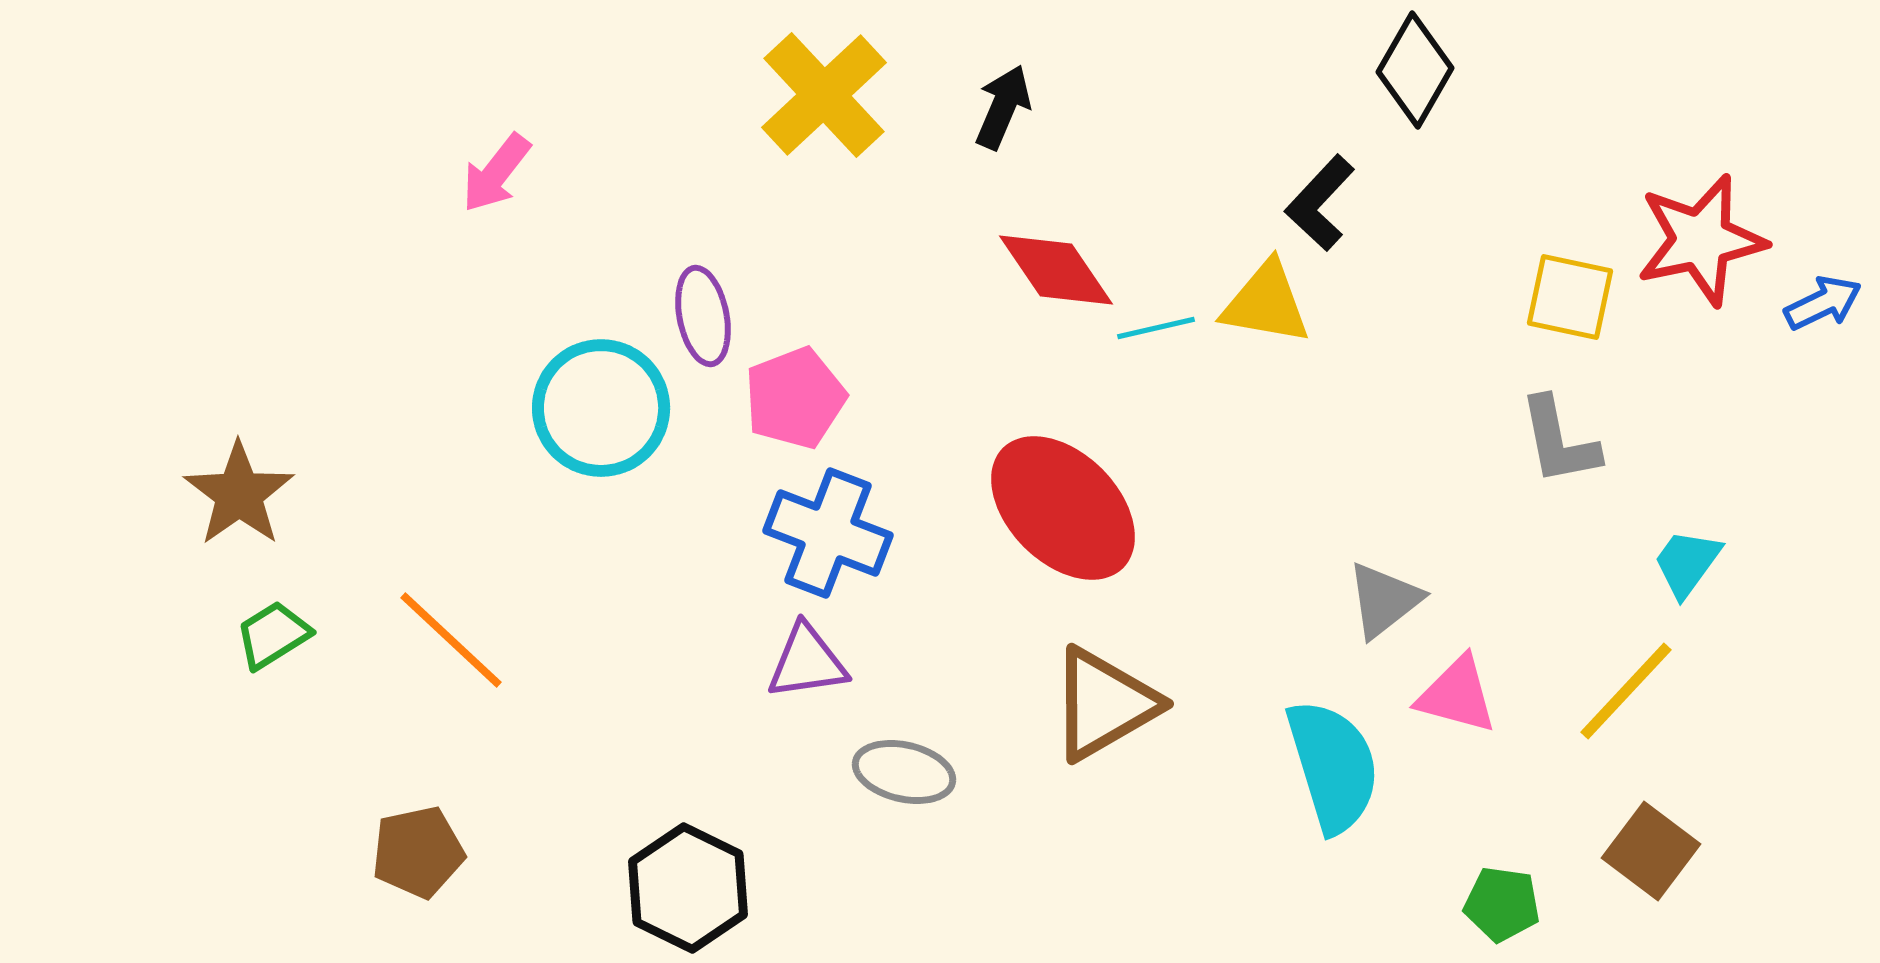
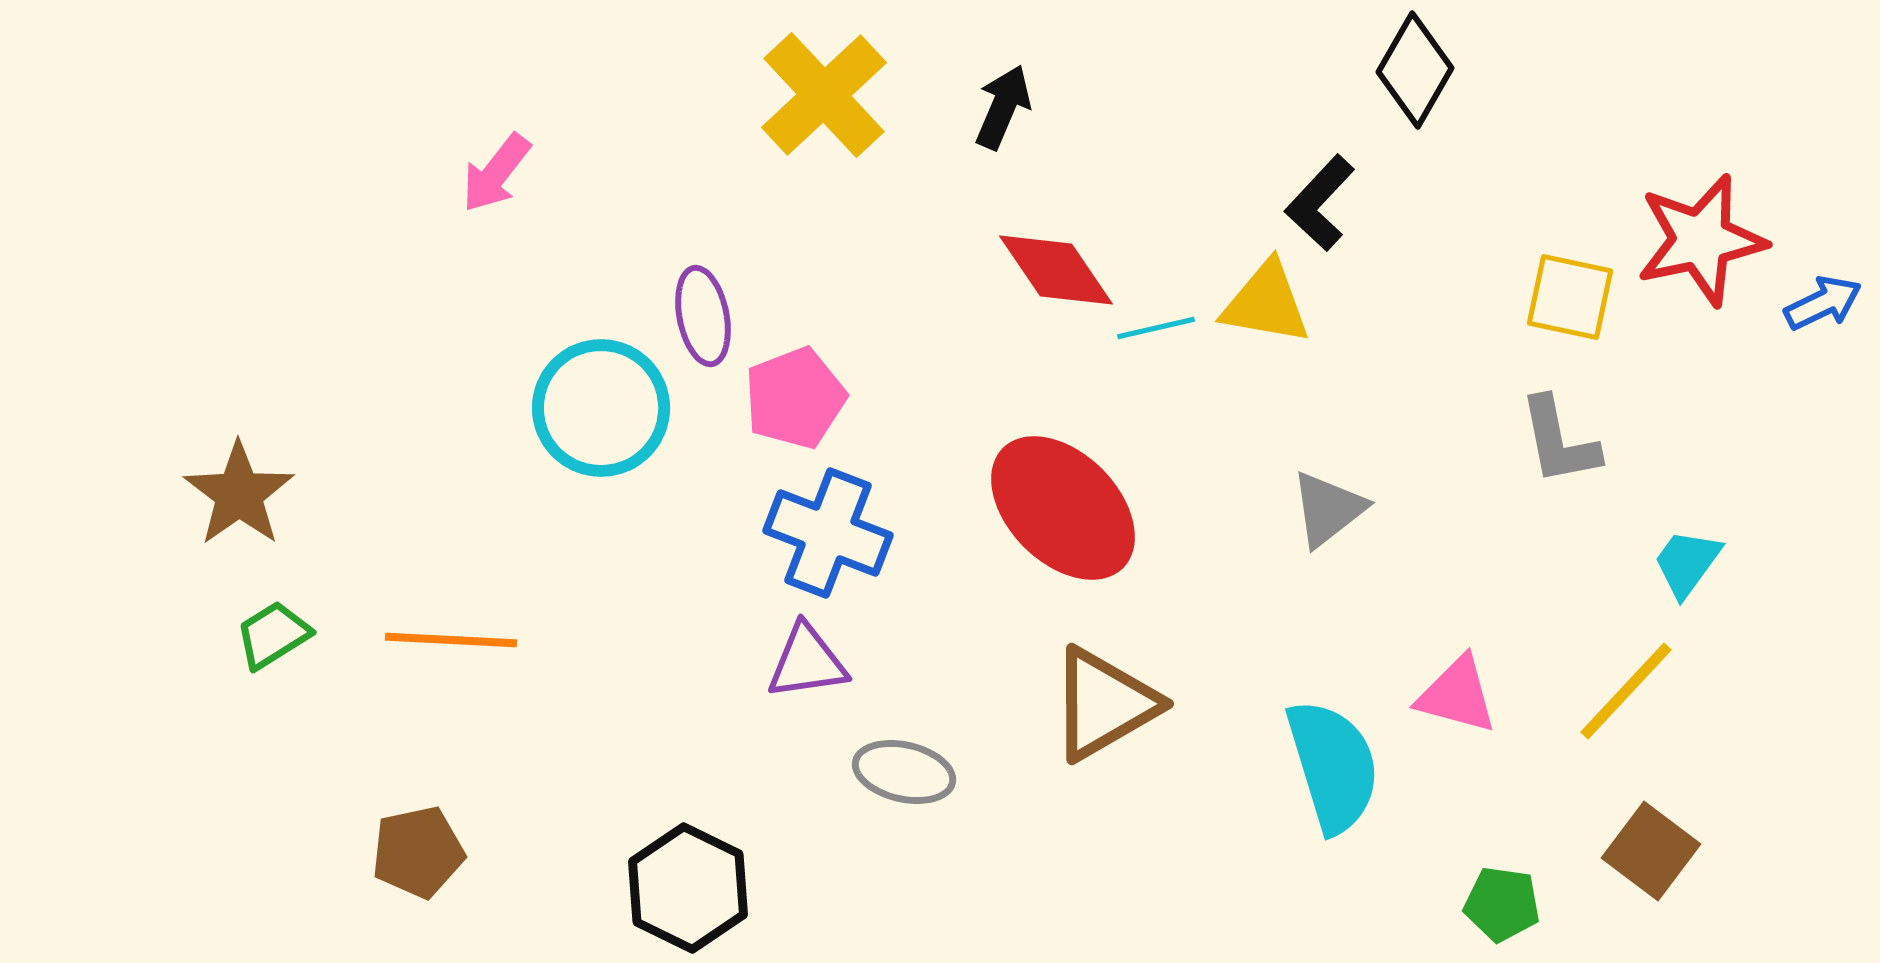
gray triangle: moved 56 px left, 91 px up
orange line: rotated 40 degrees counterclockwise
